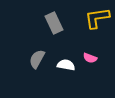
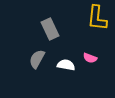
yellow L-shape: rotated 76 degrees counterclockwise
gray rectangle: moved 4 px left, 6 px down
